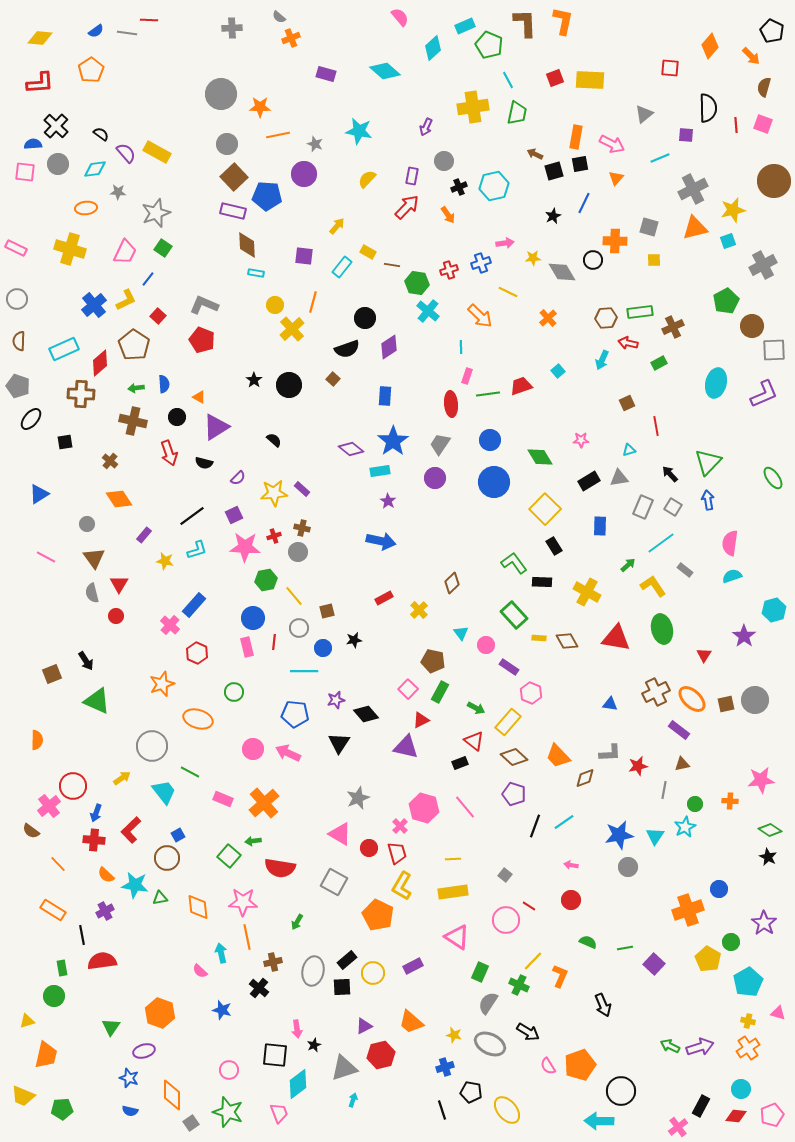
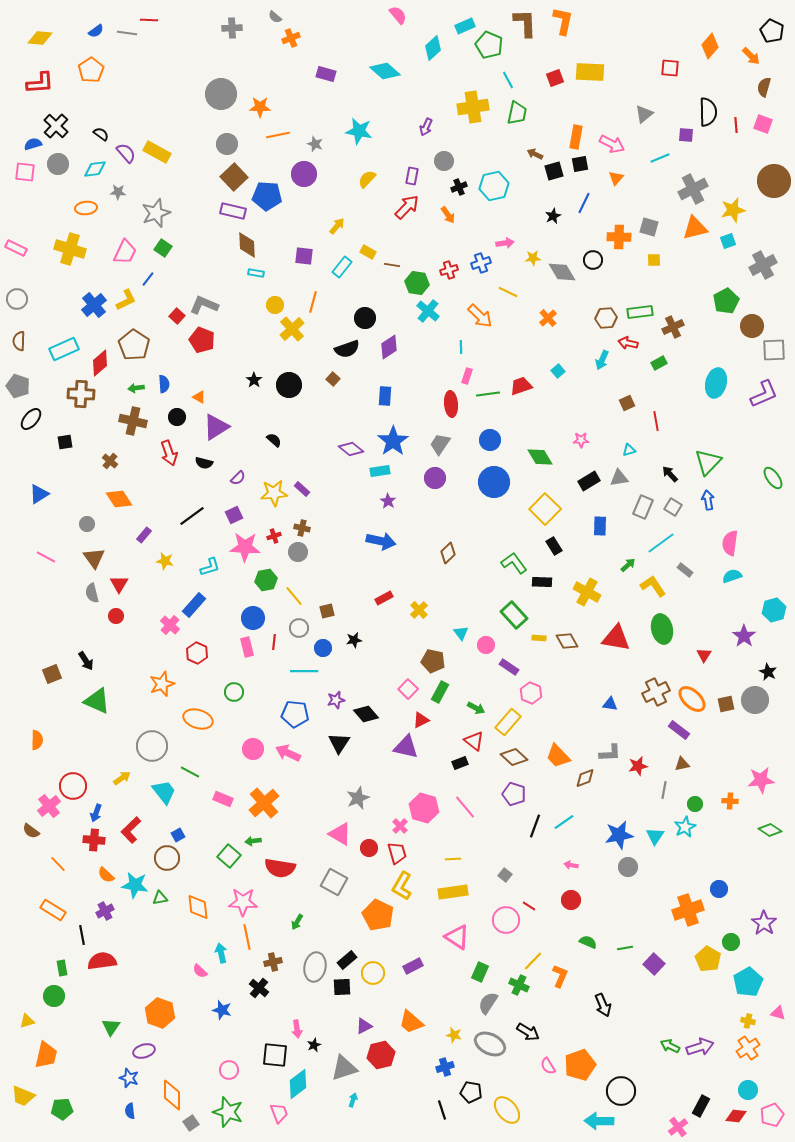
gray semicircle at (279, 17): moved 4 px left
pink semicircle at (400, 17): moved 2 px left, 2 px up
yellow rectangle at (590, 80): moved 8 px up
black semicircle at (708, 108): moved 4 px down
blue semicircle at (33, 144): rotated 12 degrees counterclockwise
orange cross at (615, 241): moved 4 px right, 4 px up
red square at (158, 316): moved 19 px right
red line at (656, 426): moved 5 px up
cyan L-shape at (197, 550): moved 13 px right, 17 px down
brown diamond at (452, 583): moved 4 px left, 30 px up
black star at (768, 857): moved 185 px up
gray ellipse at (313, 971): moved 2 px right, 4 px up
cyan circle at (741, 1089): moved 7 px right, 1 px down
blue semicircle at (130, 1111): rotated 70 degrees clockwise
